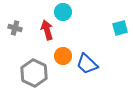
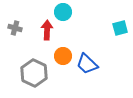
red arrow: rotated 18 degrees clockwise
